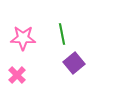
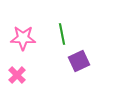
purple square: moved 5 px right, 2 px up; rotated 15 degrees clockwise
